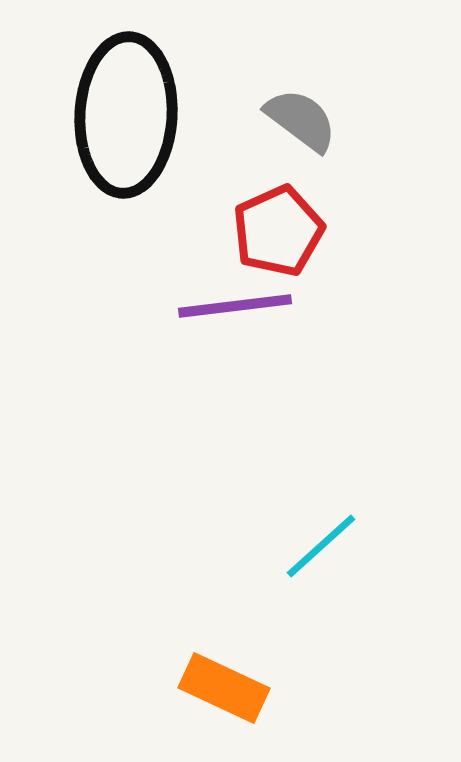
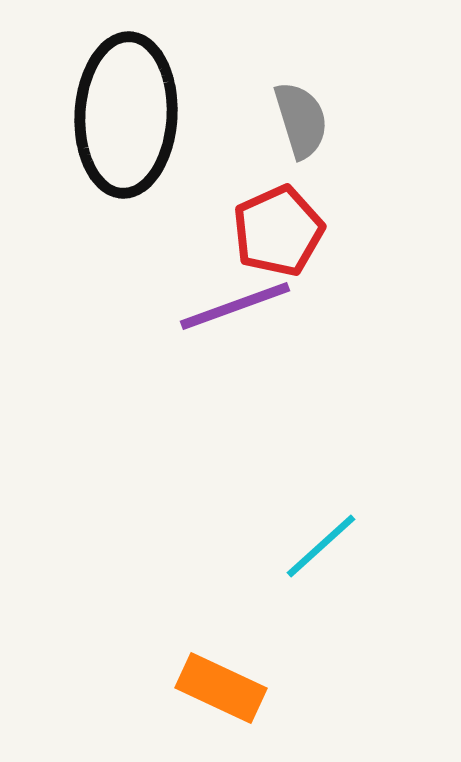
gray semicircle: rotated 36 degrees clockwise
purple line: rotated 13 degrees counterclockwise
orange rectangle: moved 3 px left
